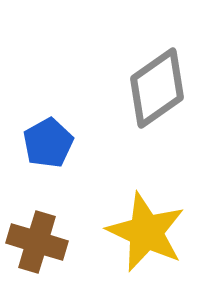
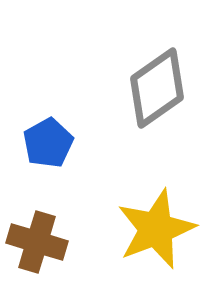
yellow star: moved 10 px right, 3 px up; rotated 26 degrees clockwise
